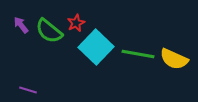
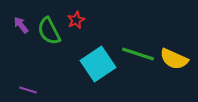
red star: moved 3 px up
green semicircle: rotated 24 degrees clockwise
cyan square: moved 2 px right, 17 px down; rotated 12 degrees clockwise
green line: rotated 8 degrees clockwise
